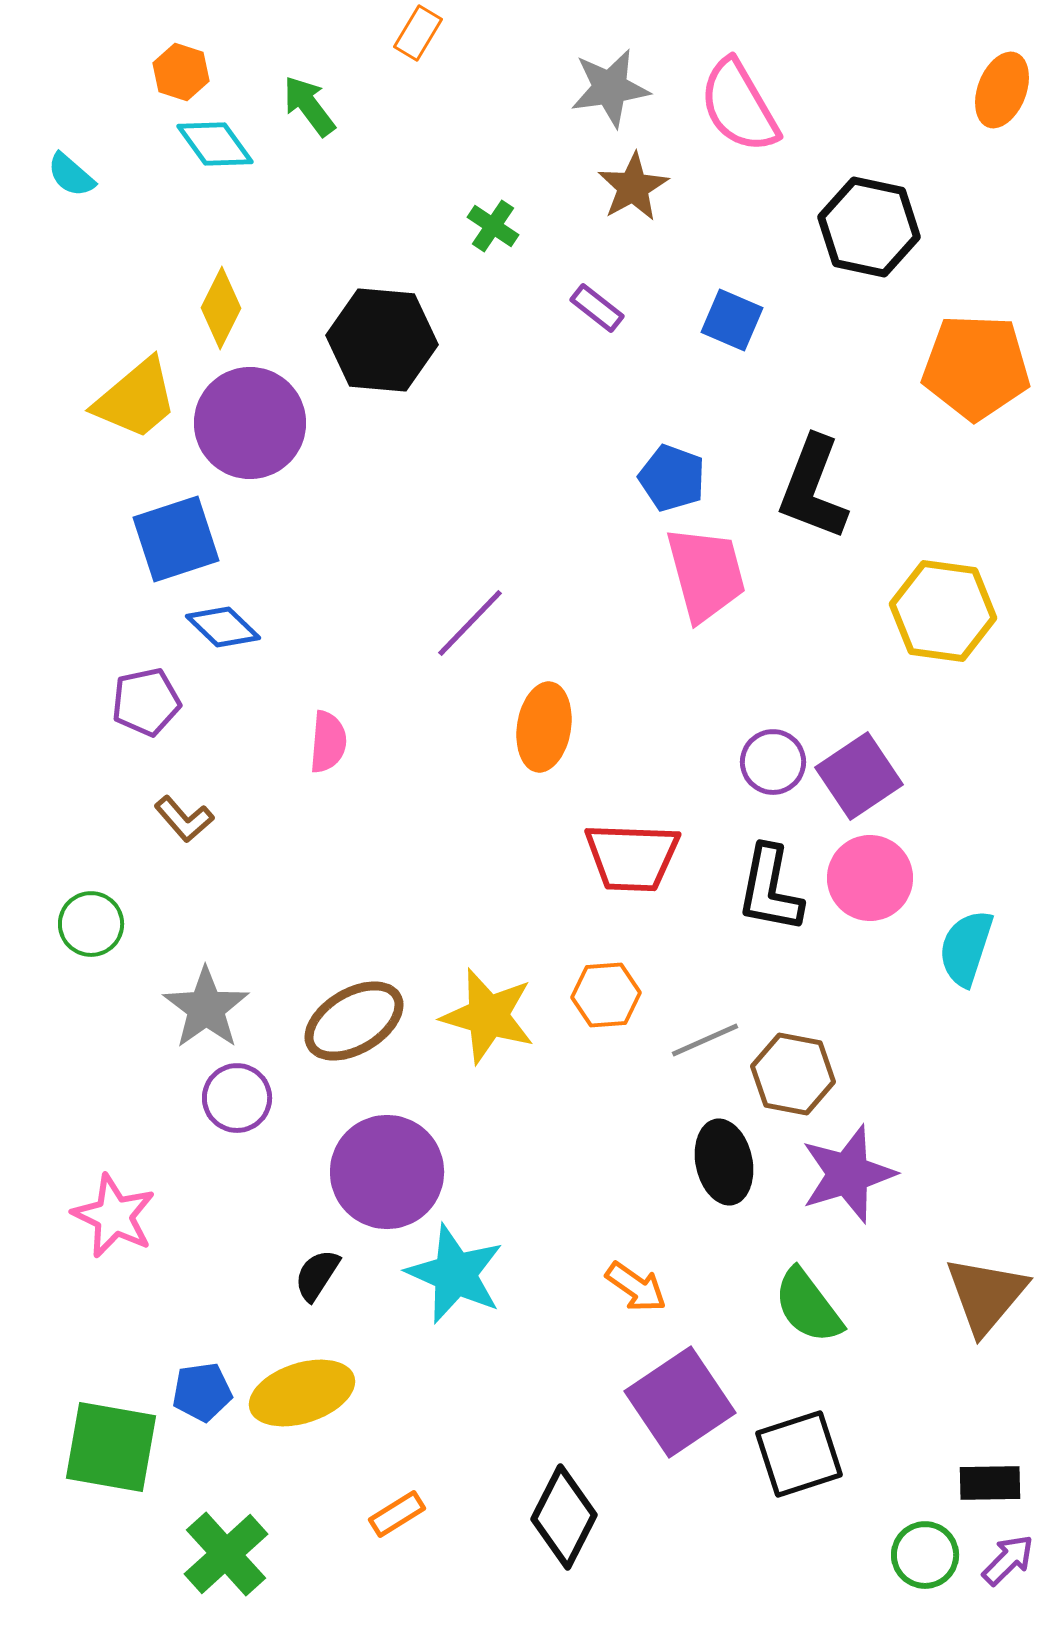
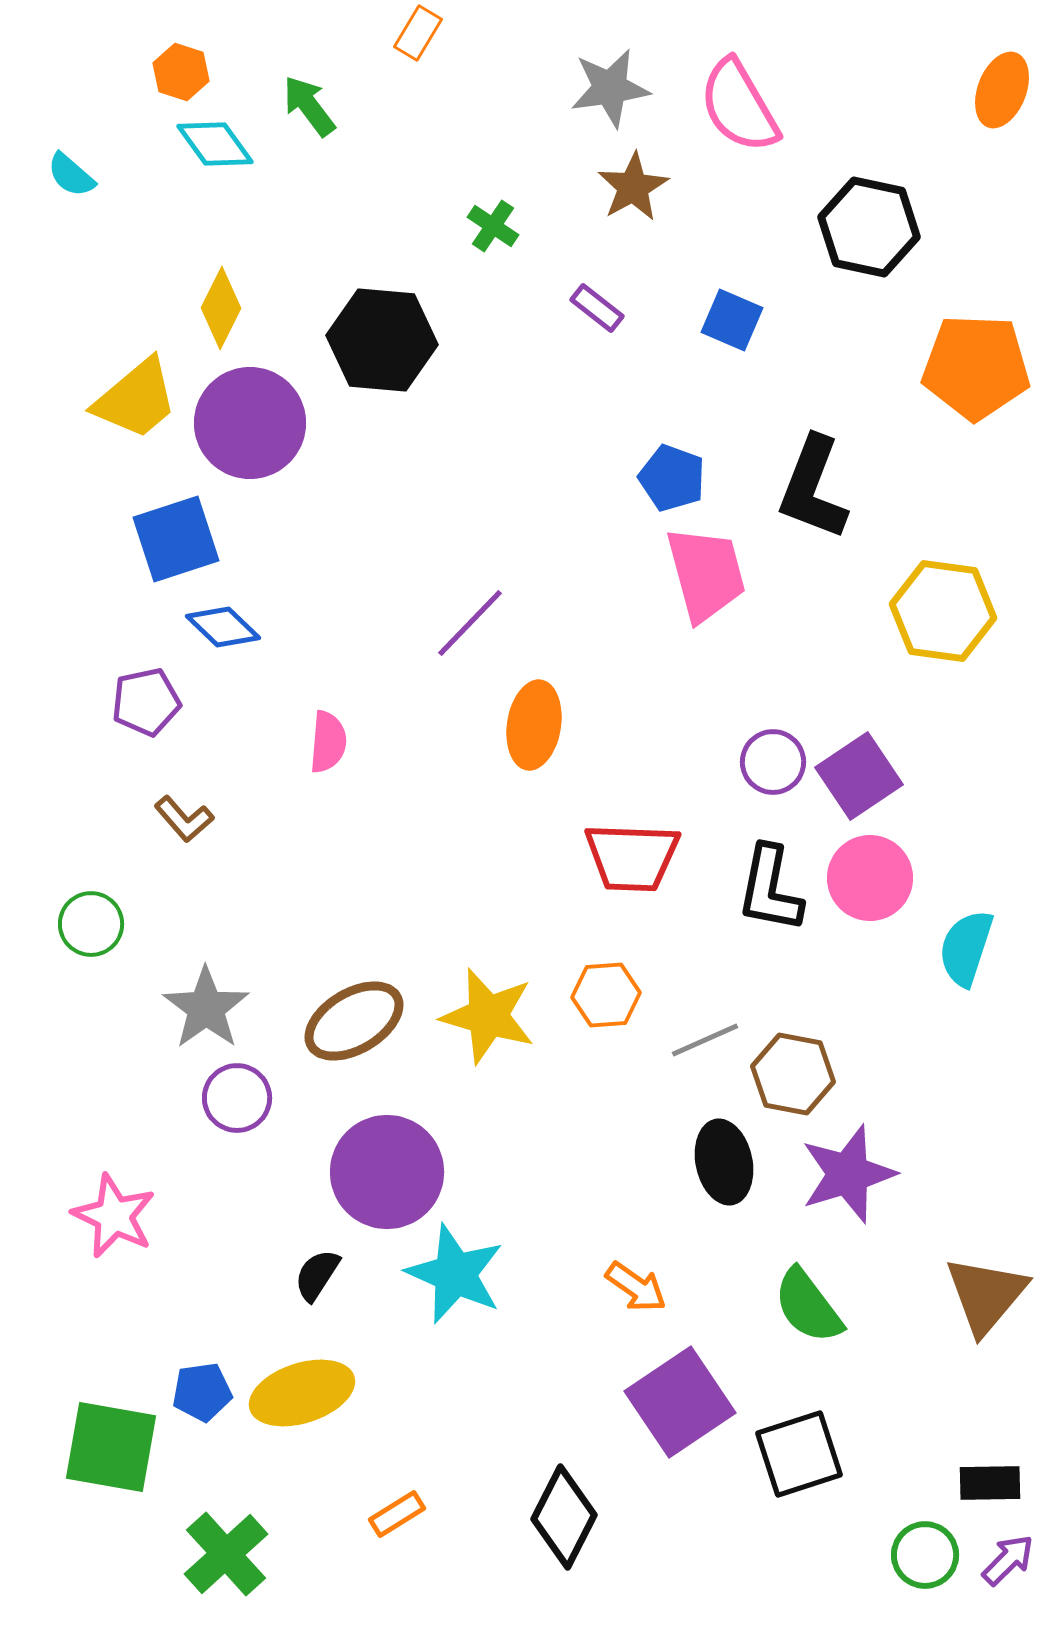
orange ellipse at (544, 727): moved 10 px left, 2 px up
